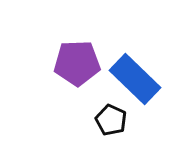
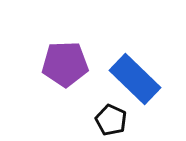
purple pentagon: moved 12 px left, 1 px down
